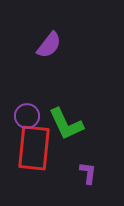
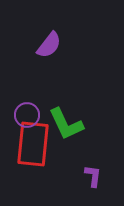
purple circle: moved 1 px up
red rectangle: moved 1 px left, 4 px up
purple L-shape: moved 5 px right, 3 px down
